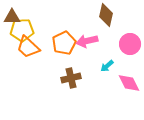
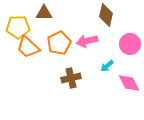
brown triangle: moved 32 px right, 4 px up
yellow pentagon: moved 4 px left, 3 px up
orange pentagon: moved 5 px left
